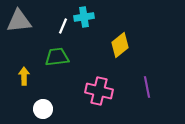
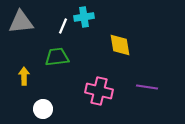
gray triangle: moved 2 px right, 1 px down
yellow diamond: rotated 60 degrees counterclockwise
purple line: rotated 70 degrees counterclockwise
